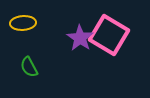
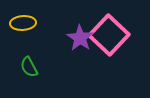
pink square: rotated 12 degrees clockwise
